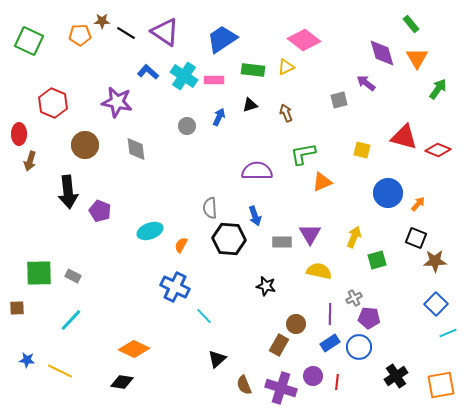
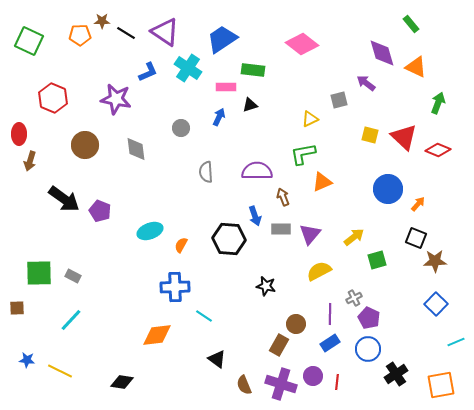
pink diamond at (304, 40): moved 2 px left, 4 px down
orange triangle at (417, 58): moved 1 px left, 9 px down; rotated 35 degrees counterclockwise
yellow triangle at (286, 67): moved 24 px right, 52 px down
blue L-shape at (148, 72): rotated 115 degrees clockwise
cyan cross at (184, 76): moved 4 px right, 8 px up
pink rectangle at (214, 80): moved 12 px right, 7 px down
green arrow at (438, 89): moved 14 px down; rotated 15 degrees counterclockwise
purple star at (117, 102): moved 1 px left, 3 px up
red hexagon at (53, 103): moved 5 px up
brown arrow at (286, 113): moved 3 px left, 84 px down
gray circle at (187, 126): moved 6 px left, 2 px down
red triangle at (404, 137): rotated 28 degrees clockwise
yellow square at (362, 150): moved 8 px right, 15 px up
black arrow at (68, 192): moved 4 px left, 7 px down; rotated 48 degrees counterclockwise
blue circle at (388, 193): moved 4 px up
gray semicircle at (210, 208): moved 4 px left, 36 px up
purple triangle at (310, 234): rotated 10 degrees clockwise
yellow arrow at (354, 237): rotated 30 degrees clockwise
gray rectangle at (282, 242): moved 1 px left, 13 px up
yellow semicircle at (319, 271): rotated 40 degrees counterclockwise
blue cross at (175, 287): rotated 28 degrees counterclockwise
cyan line at (204, 316): rotated 12 degrees counterclockwise
purple pentagon at (369, 318): rotated 20 degrees clockwise
cyan line at (448, 333): moved 8 px right, 9 px down
blue circle at (359, 347): moved 9 px right, 2 px down
orange diamond at (134, 349): moved 23 px right, 14 px up; rotated 32 degrees counterclockwise
black triangle at (217, 359): rotated 42 degrees counterclockwise
black cross at (396, 376): moved 2 px up
purple cross at (281, 388): moved 4 px up
